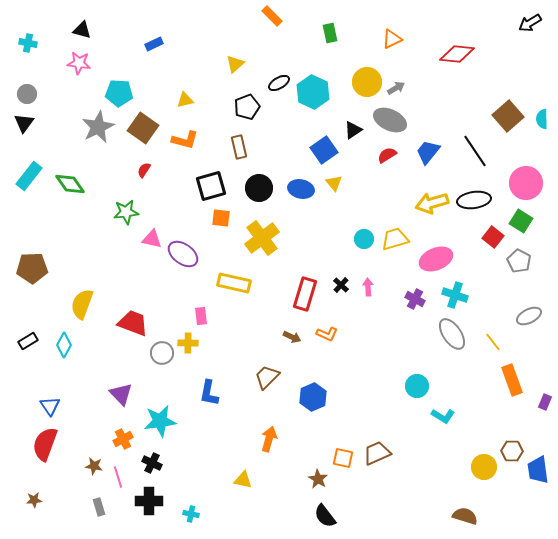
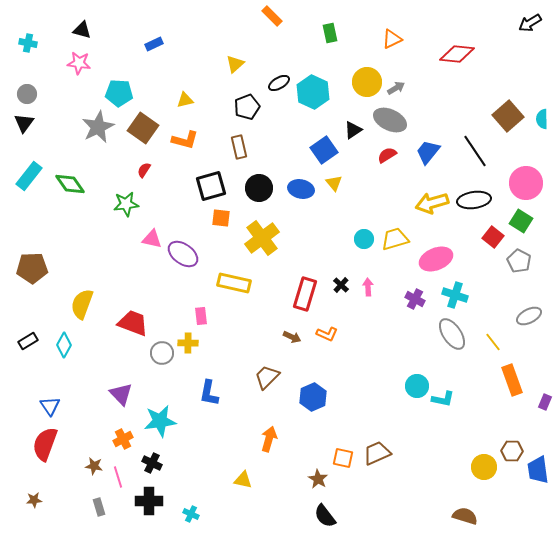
green star at (126, 212): moved 8 px up
cyan L-shape at (443, 416): moved 17 px up; rotated 20 degrees counterclockwise
cyan cross at (191, 514): rotated 14 degrees clockwise
